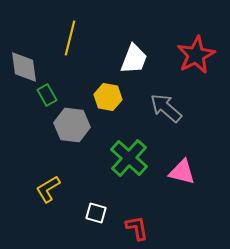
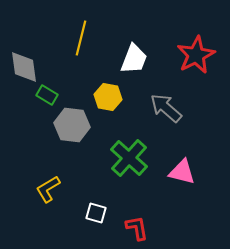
yellow line: moved 11 px right
green rectangle: rotated 30 degrees counterclockwise
